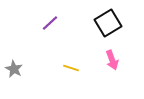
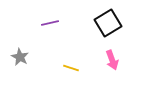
purple line: rotated 30 degrees clockwise
gray star: moved 6 px right, 12 px up
